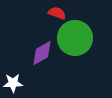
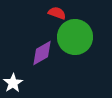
green circle: moved 1 px up
white star: rotated 30 degrees counterclockwise
